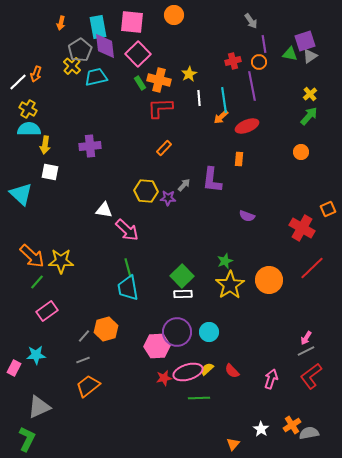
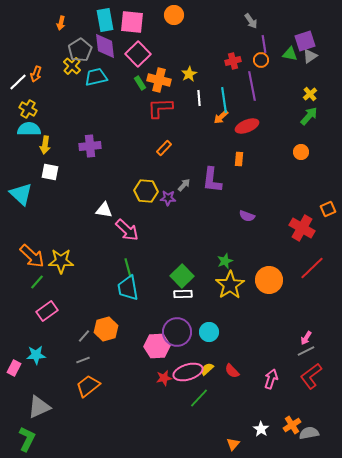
cyan rectangle at (98, 27): moved 7 px right, 7 px up
orange circle at (259, 62): moved 2 px right, 2 px up
green line at (199, 398): rotated 45 degrees counterclockwise
